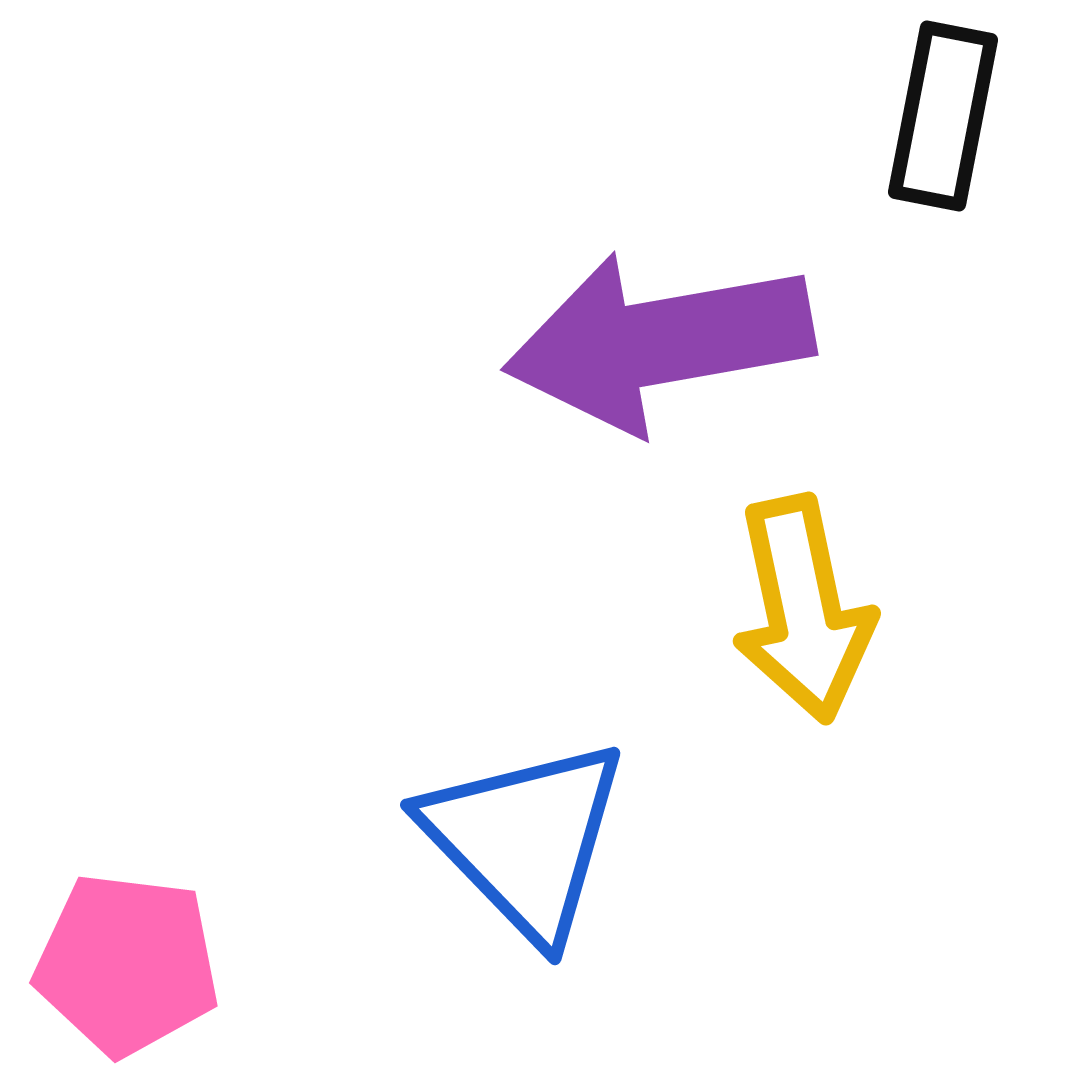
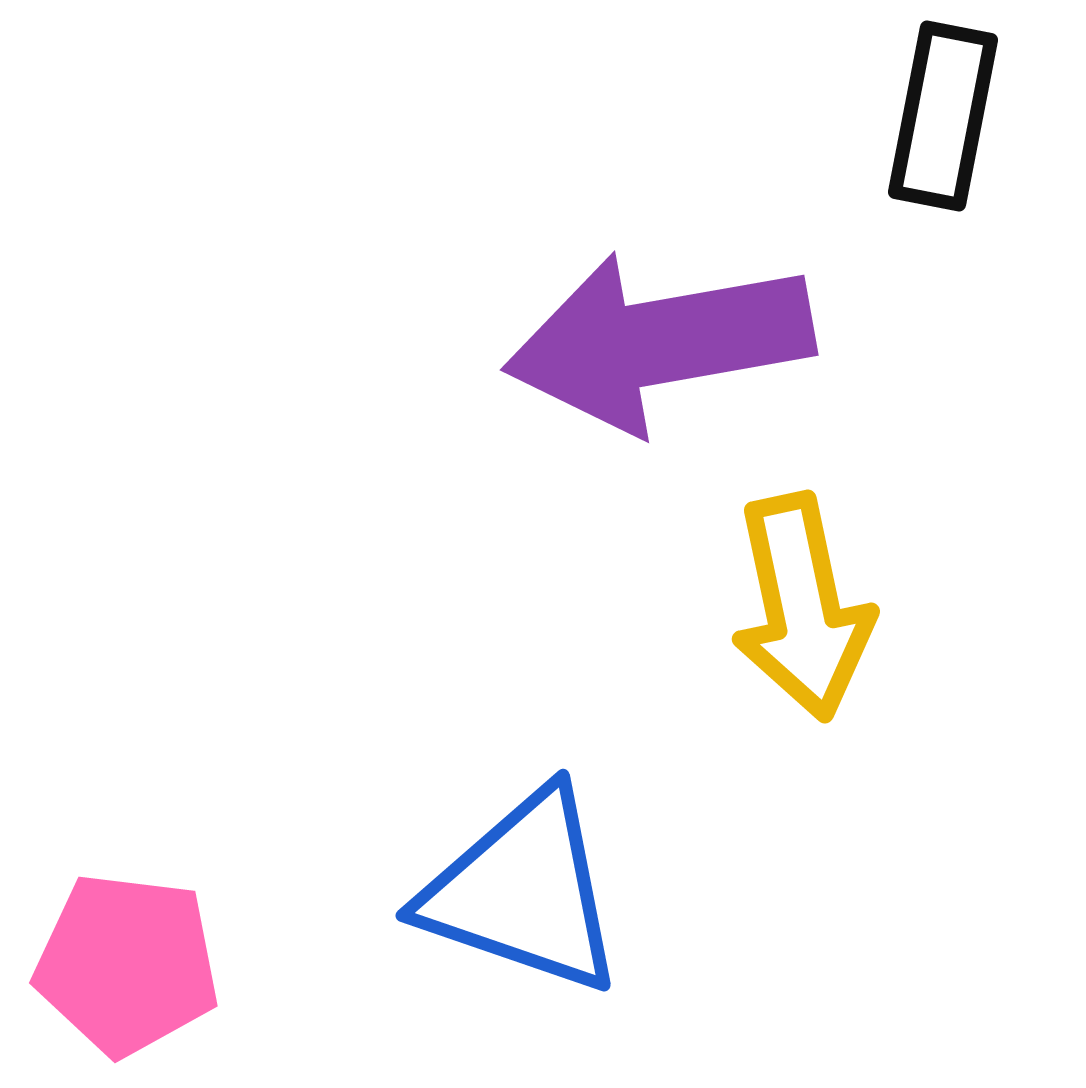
yellow arrow: moved 1 px left, 2 px up
blue triangle: moved 2 px left, 53 px down; rotated 27 degrees counterclockwise
